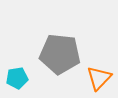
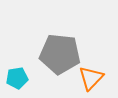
orange triangle: moved 8 px left
